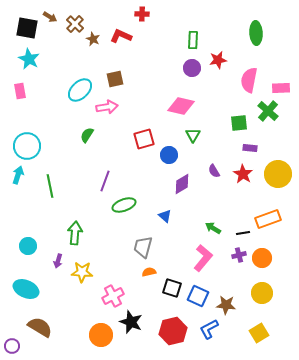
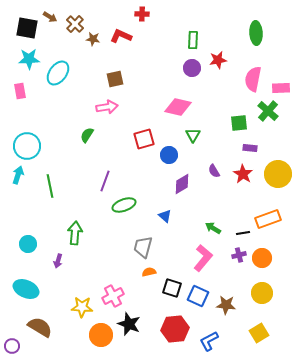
brown star at (93, 39): rotated 16 degrees counterclockwise
cyan star at (29, 59): rotated 30 degrees counterclockwise
pink semicircle at (249, 80): moved 4 px right, 1 px up
cyan ellipse at (80, 90): moved 22 px left, 17 px up; rotated 10 degrees counterclockwise
pink diamond at (181, 106): moved 3 px left, 1 px down
cyan circle at (28, 246): moved 2 px up
yellow star at (82, 272): moved 35 px down
black star at (131, 322): moved 2 px left, 2 px down
blue L-shape at (209, 329): moved 12 px down
red hexagon at (173, 331): moved 2 px right, 2 px up; rotated 8 degrees clockwise
